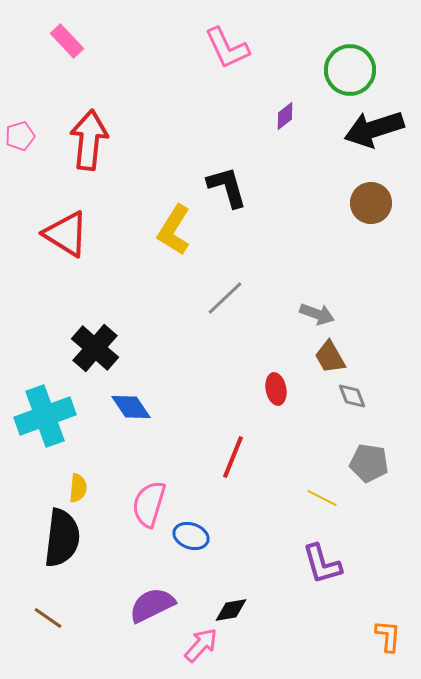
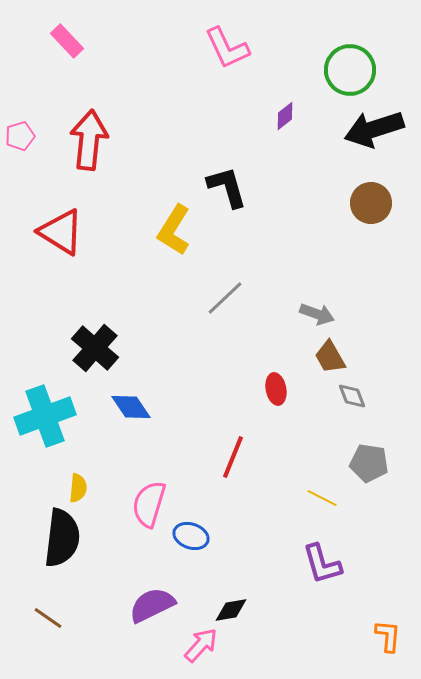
red triangle: moved 5 px left, 2 px up
